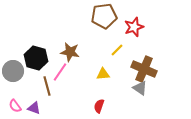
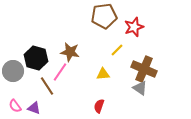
brown line: rotated 18 degrees counterclockwise
